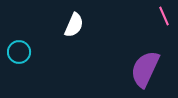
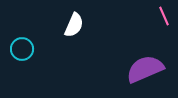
cyan circle: moved 3 px right, 3 px up
purple semicircle: rotated 42 degrees clockwise
